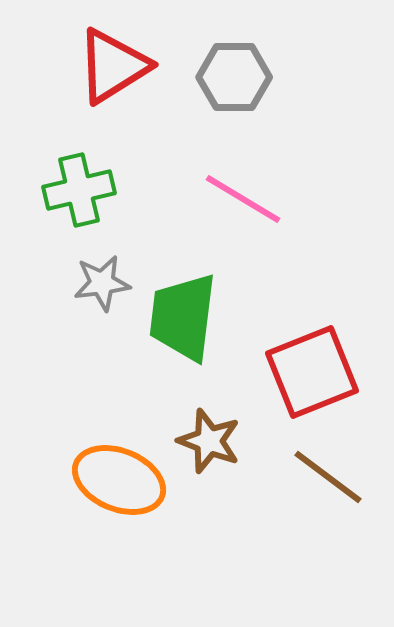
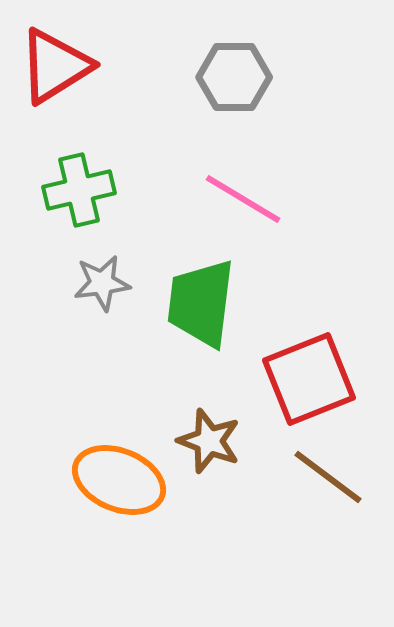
red triangle: moved 58 px left
green trapezoid: moved 18 px right, 14 px up
red square: moved 3 px left, 7 px down
